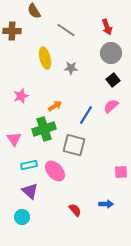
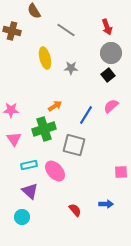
brown cross: rotated 12 degrees clockwise
black square: moved 5 px left, 5 px up
pink star: moved 10 px left, 14 px down; rotated 21 degrees clockwise
